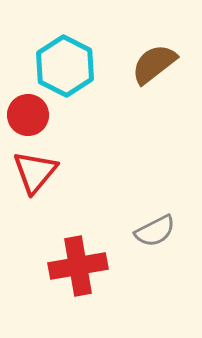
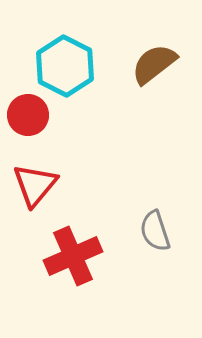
red triangle: moved 13 px down
gray semicircle: rotated 99 degrees clockwise
red cross: moved 5 px left, 10 px up; rotated 14 degrees counterclockwise
